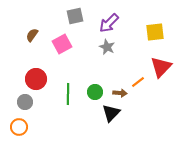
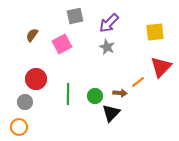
green circle: moved 4 px down
